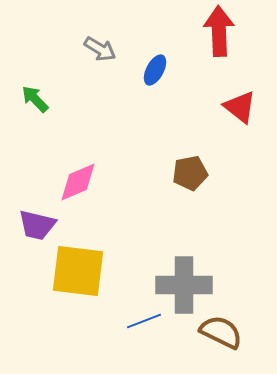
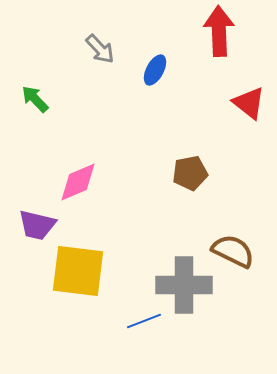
gray arrow: rotated 16 degrees clockwise
red triangle: moved 9 px right, 4 px up
brown semicircle: moved 12 px right, 81 px up
